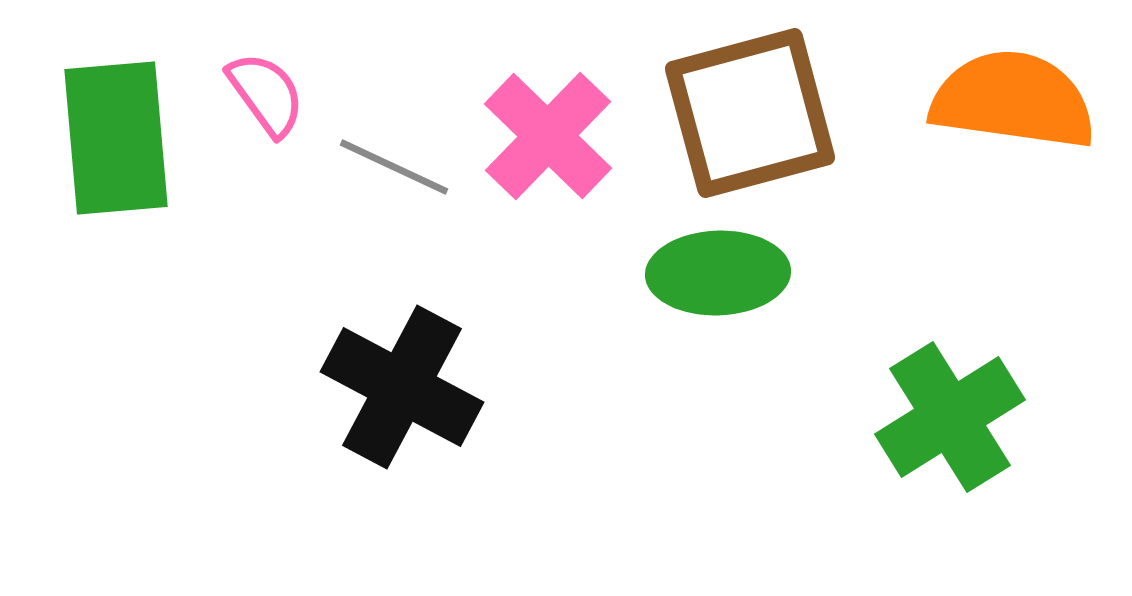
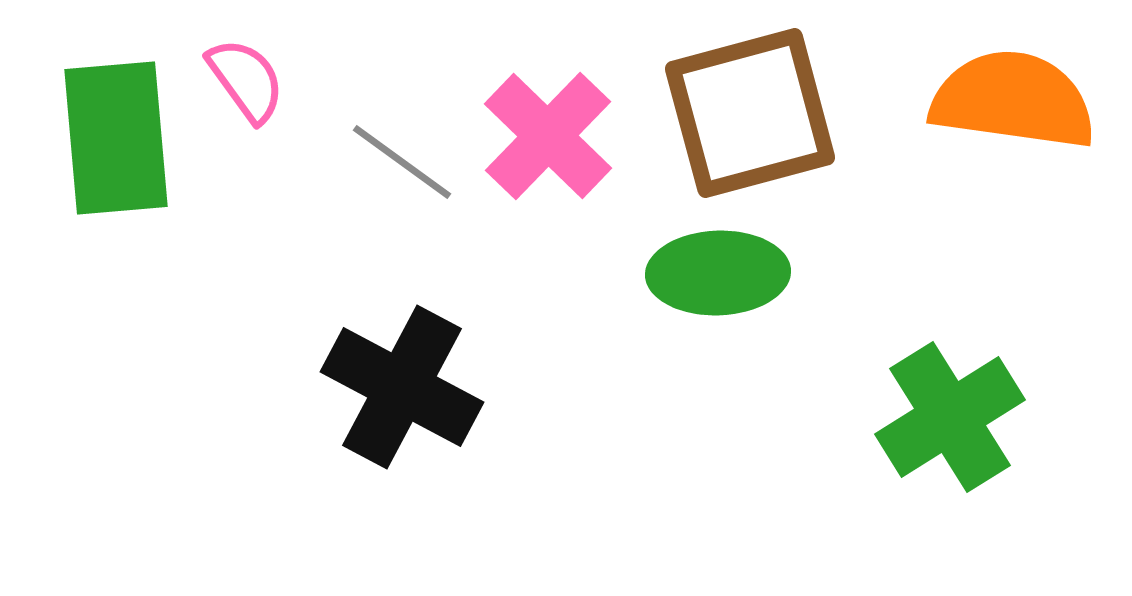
pink semicircle: moved 20 px left, 14 px up
gray line: moved 8 px right, 5 px up; rotated 11 degrees clockwise
